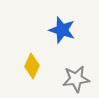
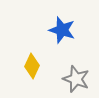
gray star: rotated 28 degrees clockwise
